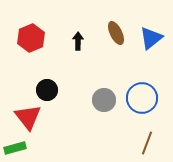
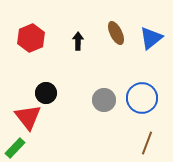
black circle: moved 1 px left, 3 px down
green rectangle: rotated 30 degrees counterclockwise
